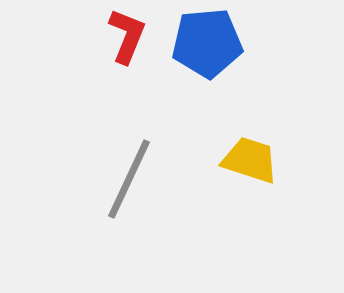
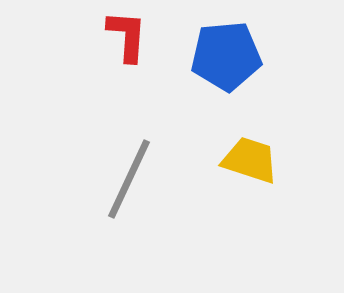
red L-shape: rotated 18 degrees counterclockwise
blue pentagon: moved 19 px right, 13 px down
